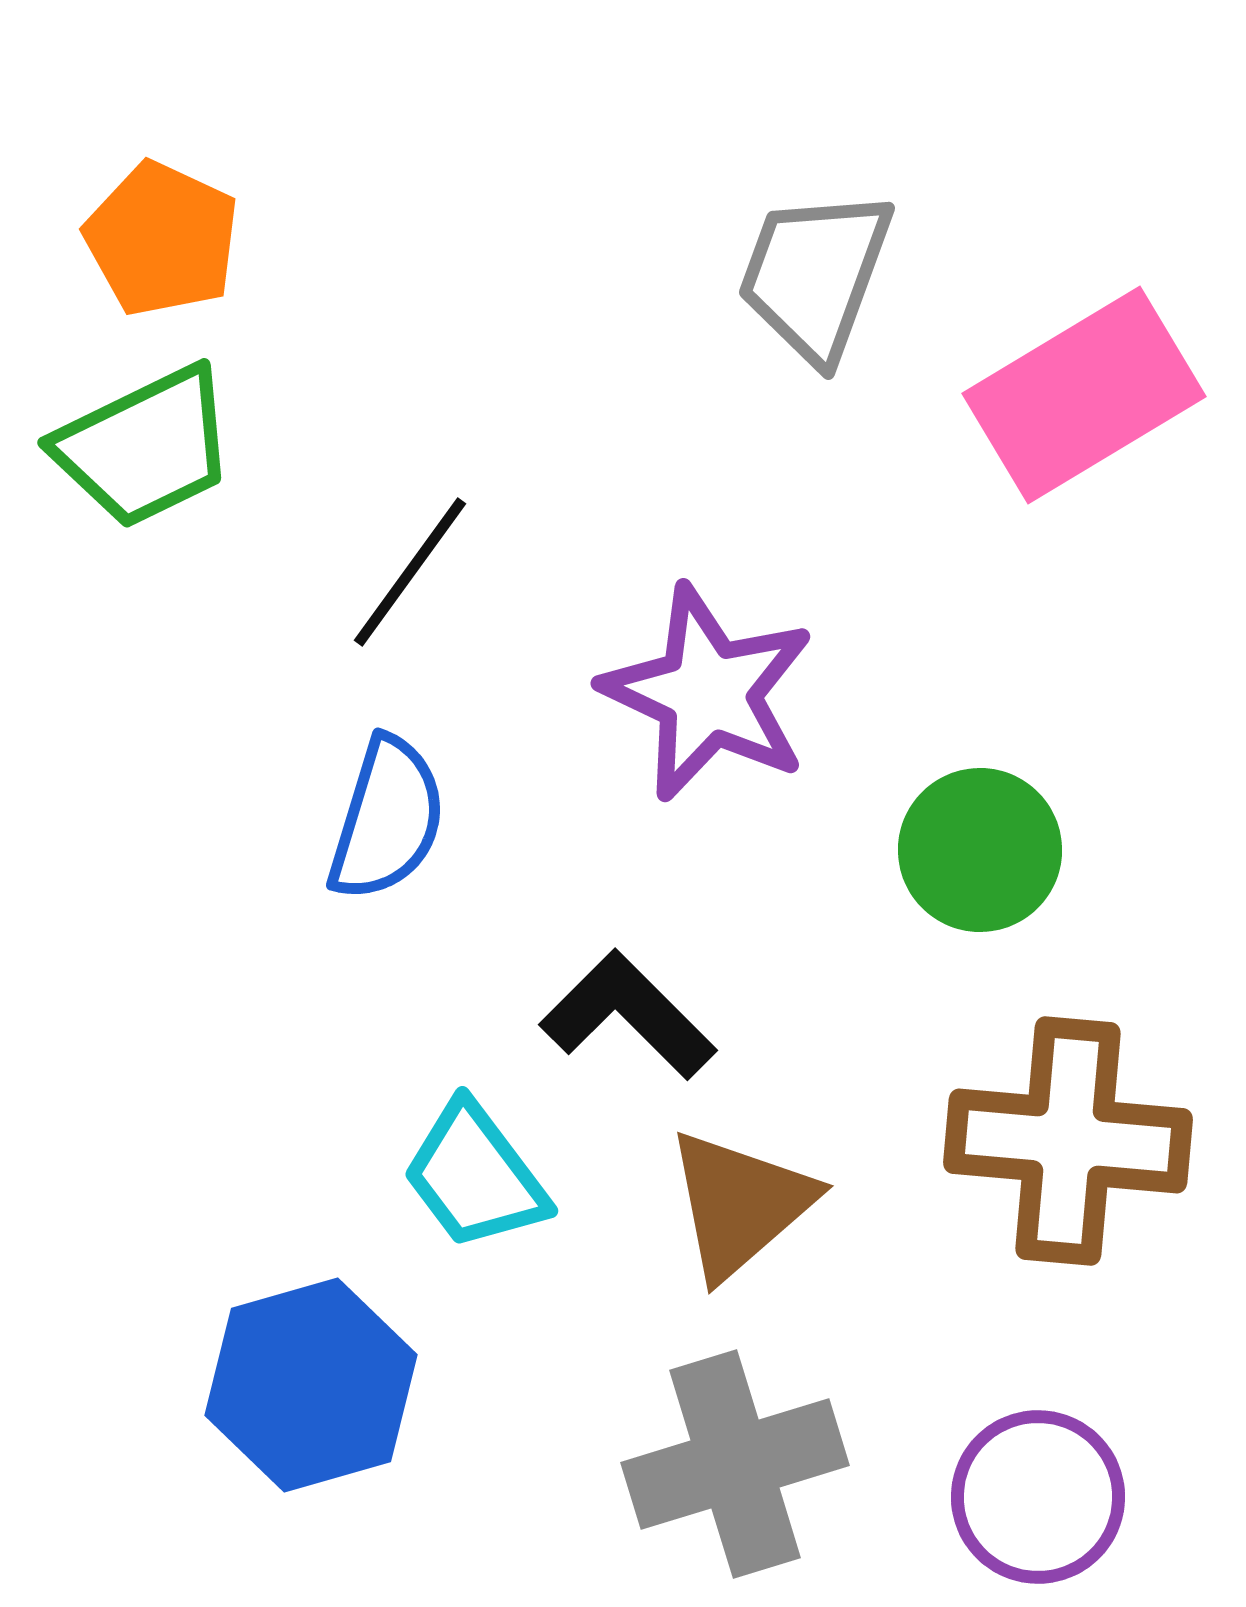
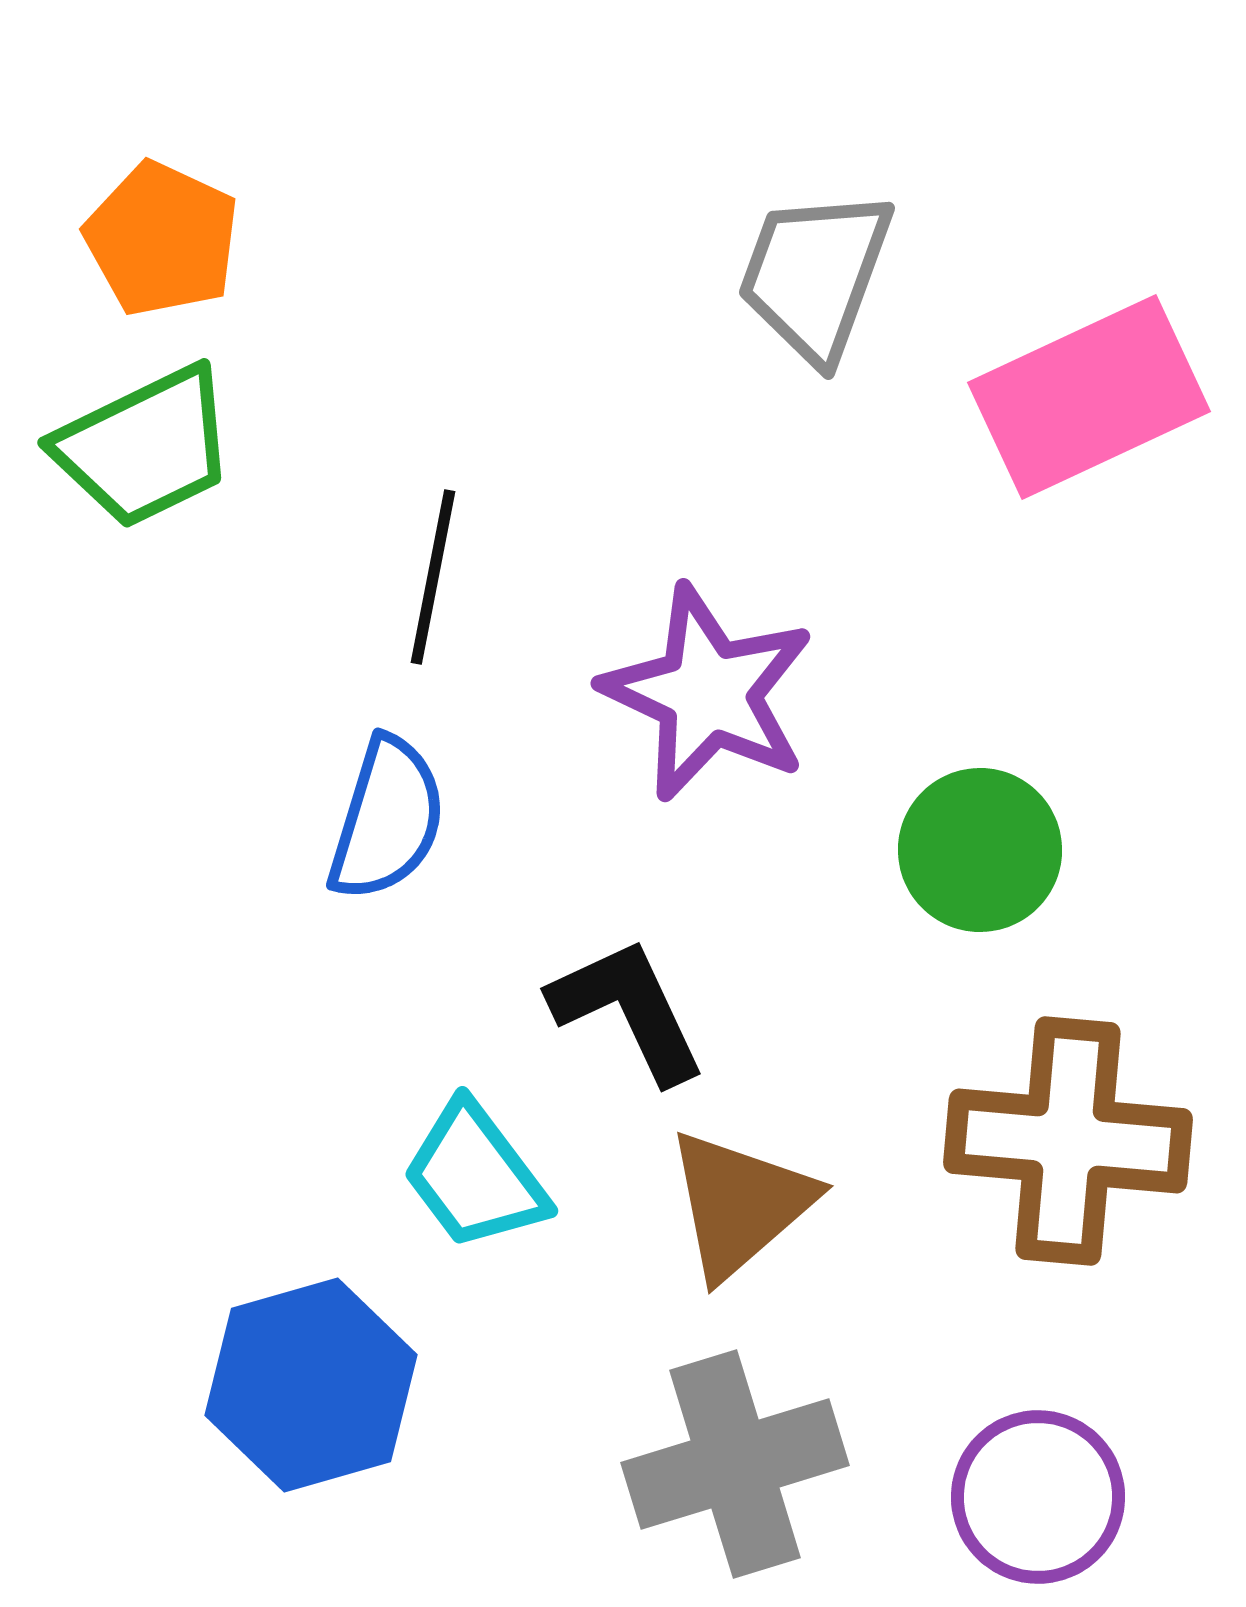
pink rectangle: moved 5 px right, 2 px down; rotated 6 degrees clockwise
black line: moved 23 px right, 5 px down; rotated 25 degrees counterclockwise
black L-shape: moved 5 px up; rotated 20 degrees clockwise
